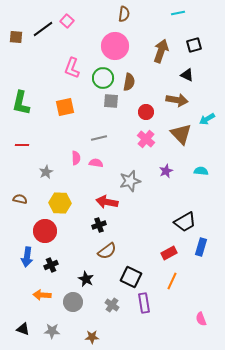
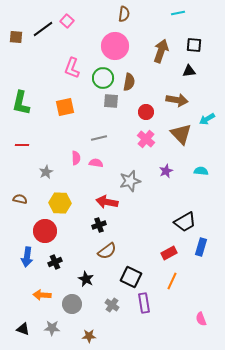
black square at (194, 45): rotated 21 degrees clockwise
black triangle at (187, 75): moved 2 px right, 4 px up; rotated 32 degrees counterclockwise
black cross at (51, 265): moved 4 px right, 3 px up
gray circle at (73, 302): moved 1 px left, 2 px down
gray star at (52, 331): moved 3 px up
brown star at (92, 337): moved 3 px left, 1 px up
